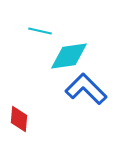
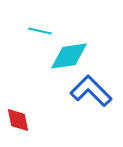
blue L-shape: moved 5 px right, 2 px down
red diamond: moved 1 px left, 1 px down; rotated 16 degrees counterclockwise
